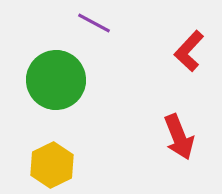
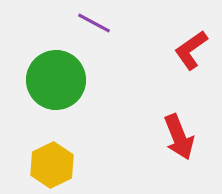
red L-shape: moved 2 px right, 1 px up; rotated 12 degrees clockwise
